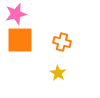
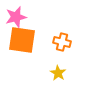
pink star: moved 3 px down
orange square: moved 2 px right; rotated 8 degrees clockwise
